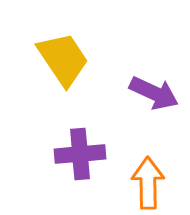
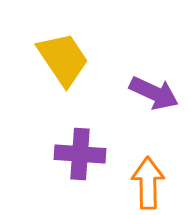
purple cross: rotated 9 degrees clockwise
